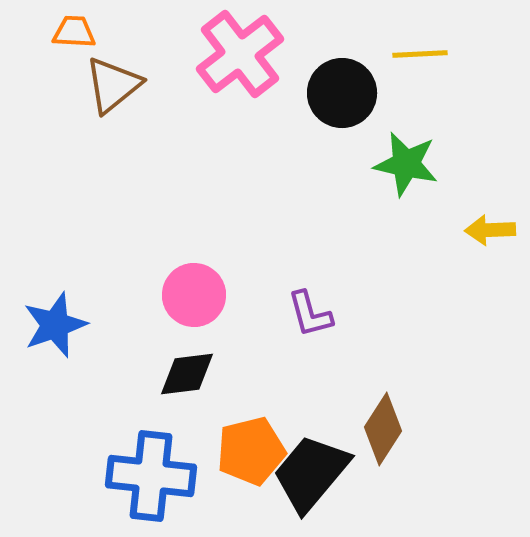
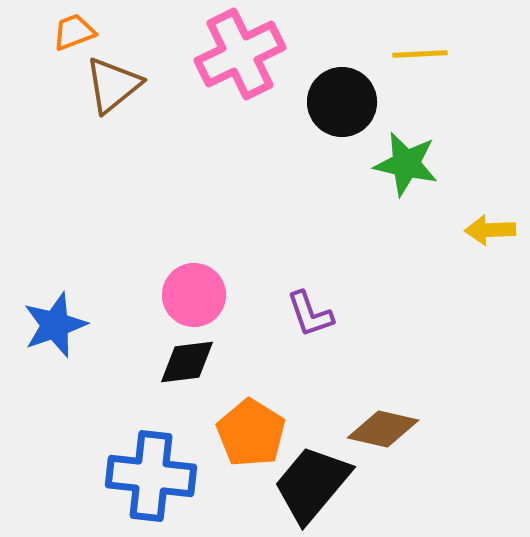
orange trapezoid: rotated 24 degrees counterclockwise
pink cross: rotated 12 degrees clockwise
black circle: moved 9 px down
purple L-shape: rotated 4 degrees counterclockwise
black diamond: moved 12 px up
brown diamond: rotated 70 degrees clockwise
orange pentagon: moved 18 px up; rotated 26 degrees counterclockwise
black trapezoid: moved 1 px right, 11 px down
